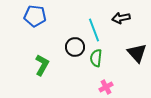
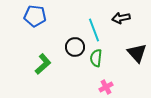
green L-shape: moved 1 px right, 1 px up; rotated 20 degrees clockwise
